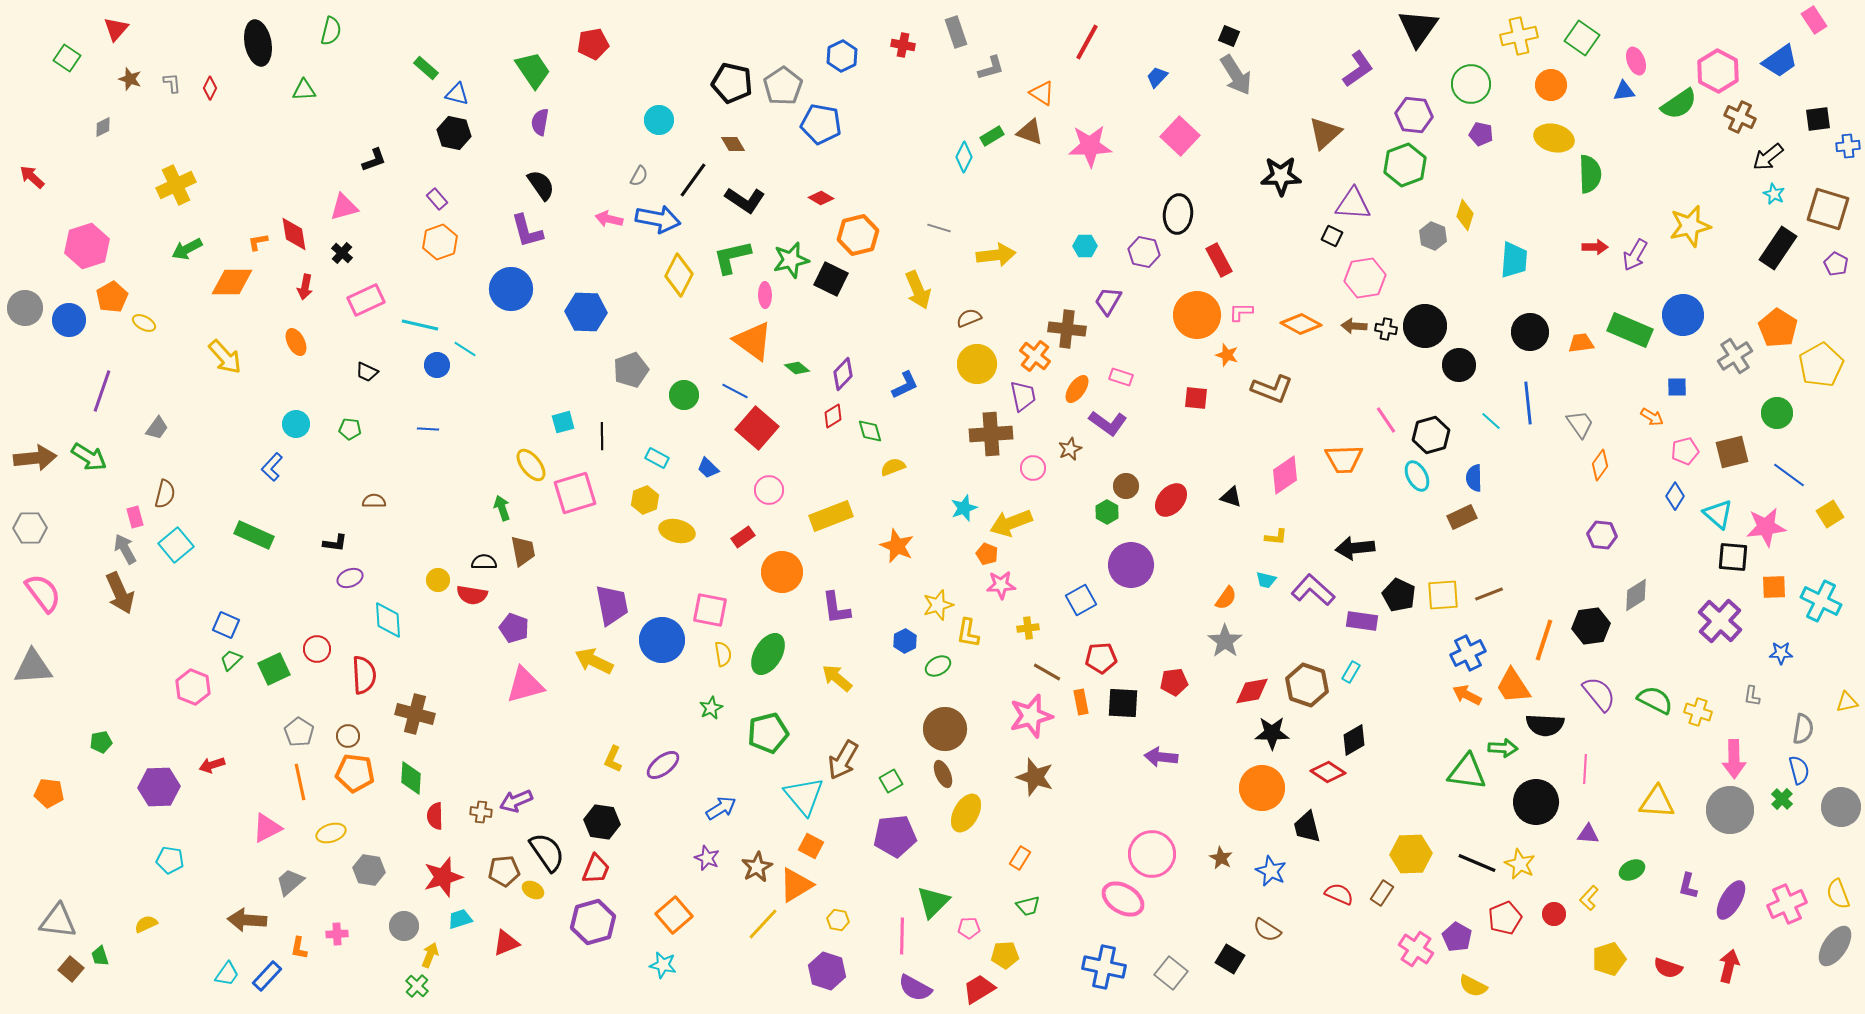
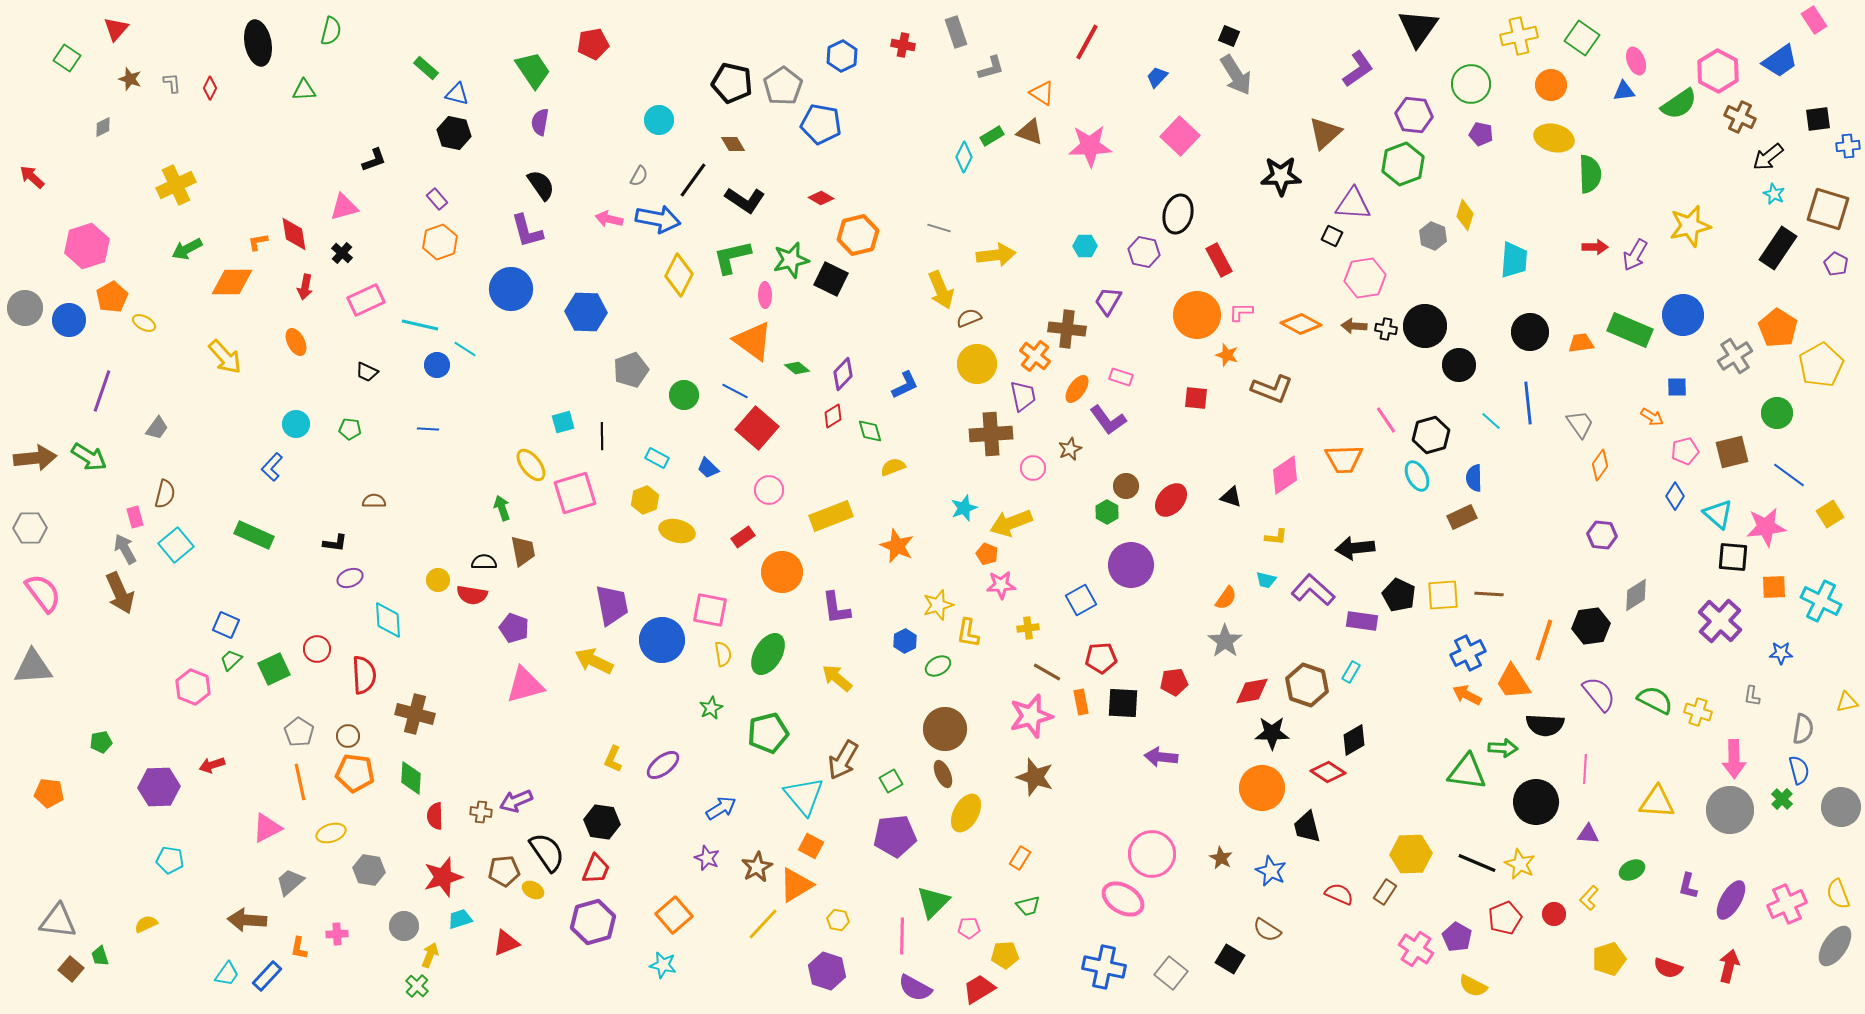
green hexagon at (1405, 165): moved 2 px left, 1 px up
black ellipse at (1178, 214): rotated 9 degrees clockwise
yellow arrow at (918, 290): moved 23 px right
purple L-shape at (1108, 423): moved 3 px up; rotated 18 degrees clockwise
brown line at (1489, 594): rotated 24 degrees clockwise
orange trapezoid at (1513, 686): moved 4 px up
brown rectangle at (1382, 893): moved 3 px right, 1 px up
